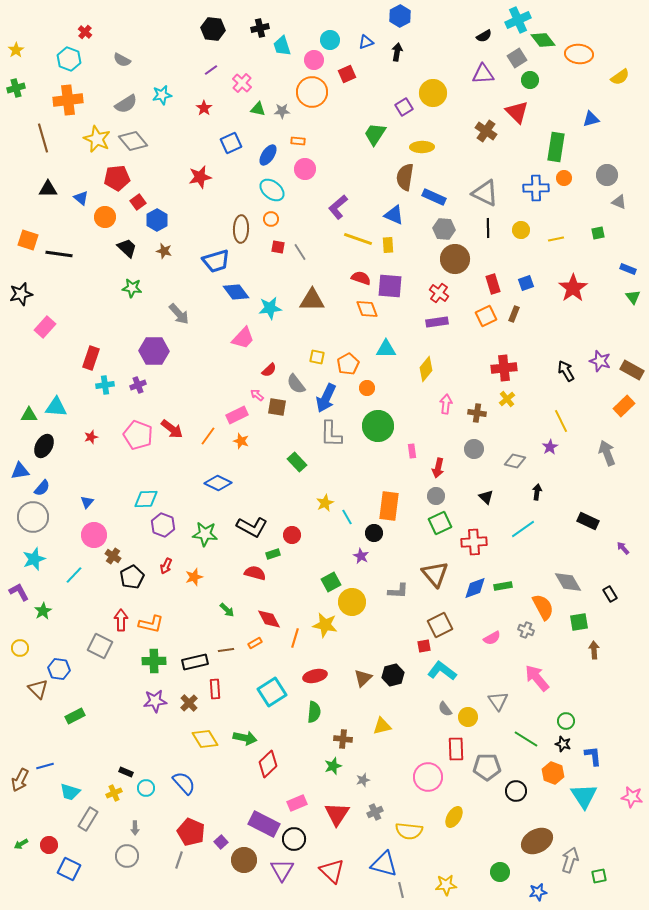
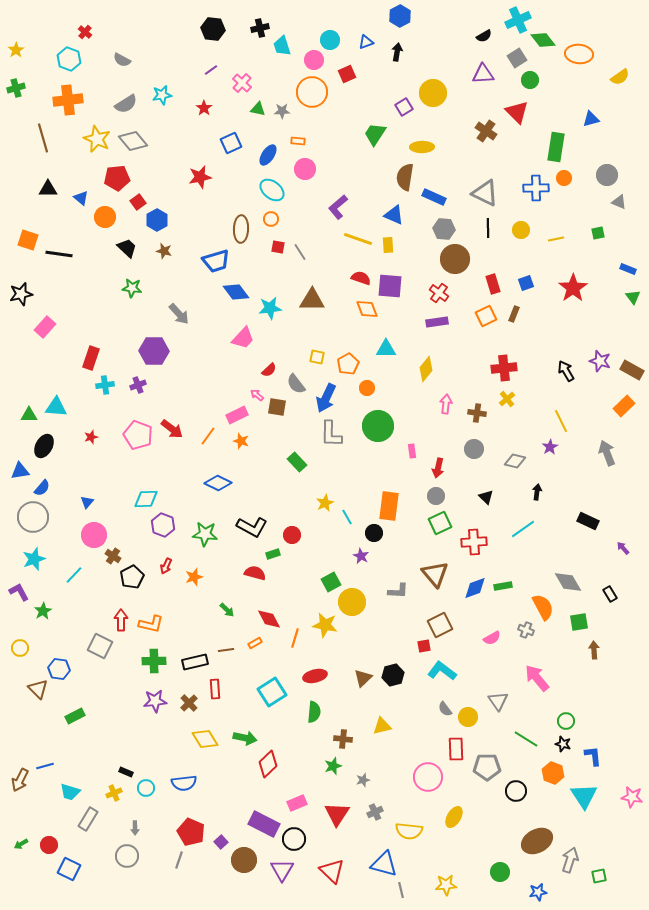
blue semicircle at (184, 783): rotated 125 degrees clockwise
